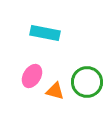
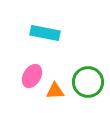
green circle: moved 1 px right
orange triangle: rotated 18 degrees counterclockwise
